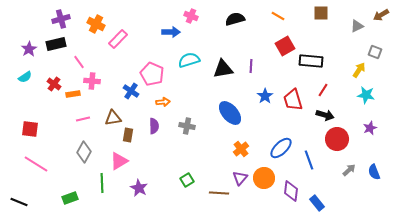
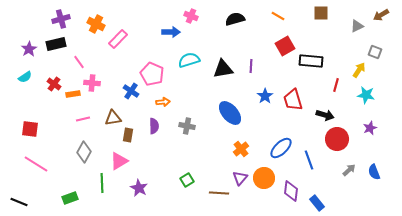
pink cross at (92, 81): moved 2 px down
red line at (323, 90): moved 13 px right, 5 px up; rotated 16 degrees counterclockwise
